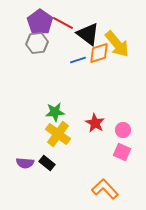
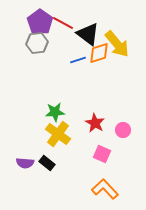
pink square: moved 20 px left, 2 px down
